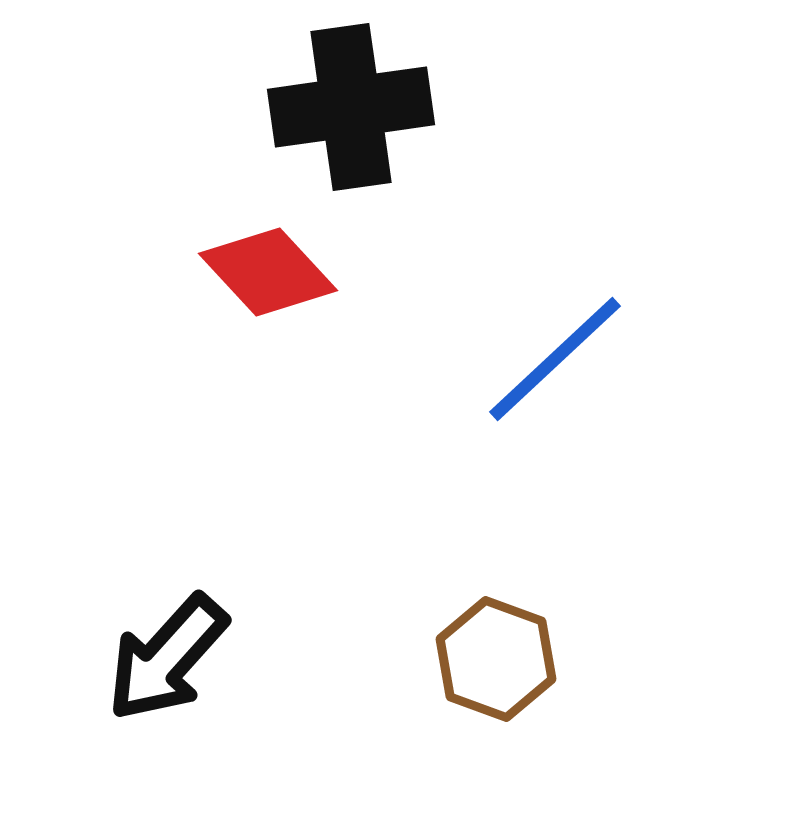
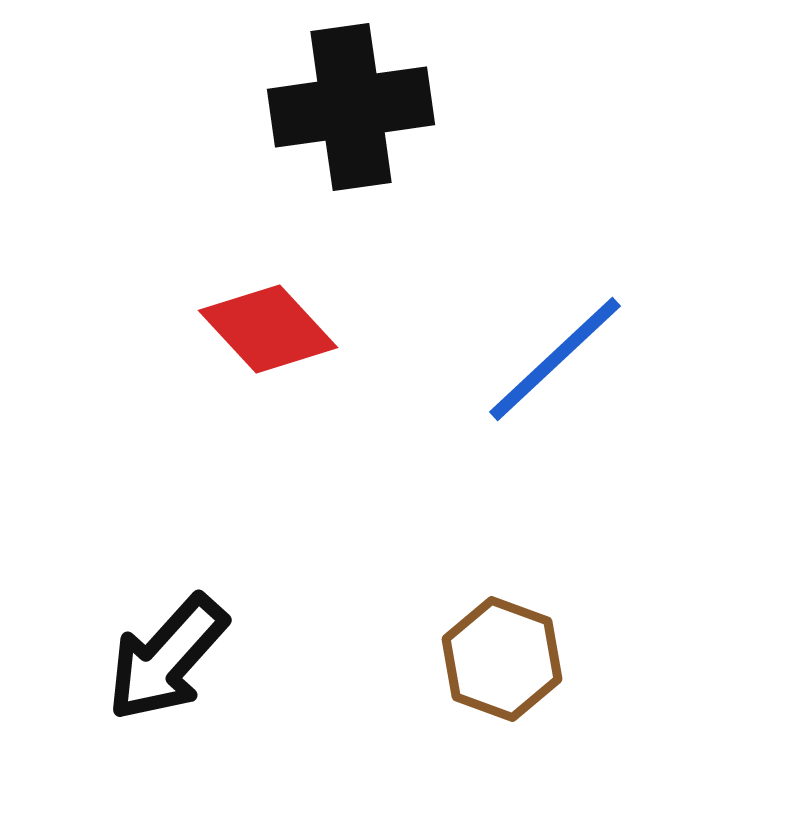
red diamond: moved 57 px down
brown hexagon: moved 6 px right
